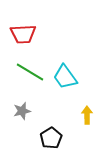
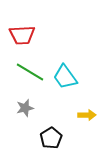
red trapezoid: moved 1 px left, 1 px down
gray star: moved 3 px right, 3 px up
yellow arrow: rotated 90 degrees clockwise
